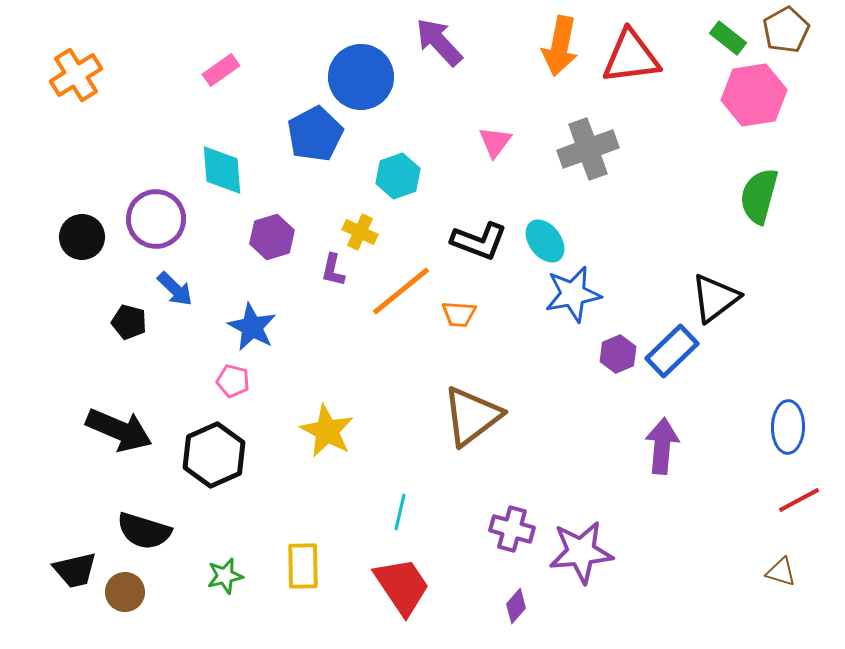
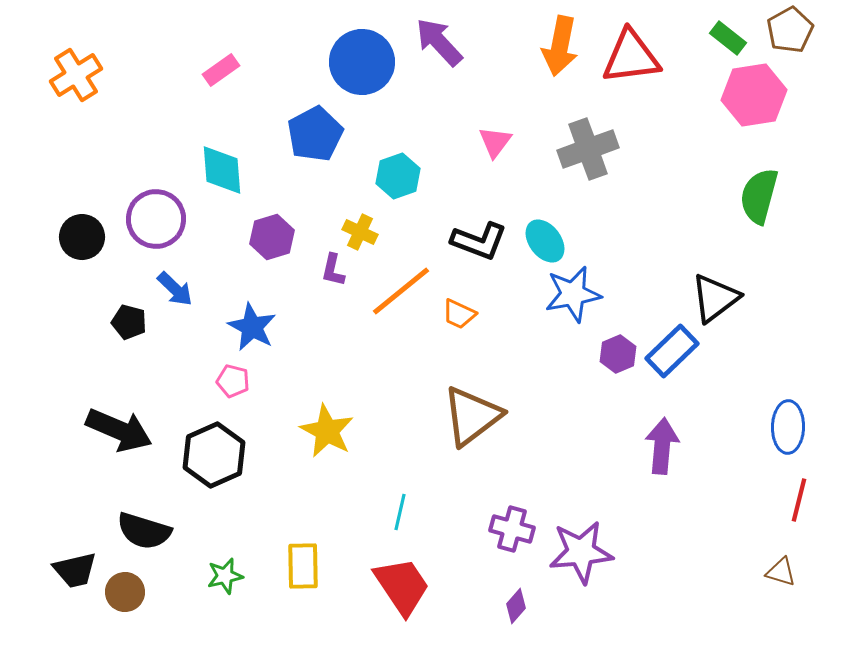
brown pentagon at (786, 30): moved 4 px right
blue circle at (361, 77): moved 1 px right, 15 px up
orange trapezoid at (459, 314): rotated 21 degrees clockwise
red line at (799, 500): rotated 48 degrees counterclockwise
